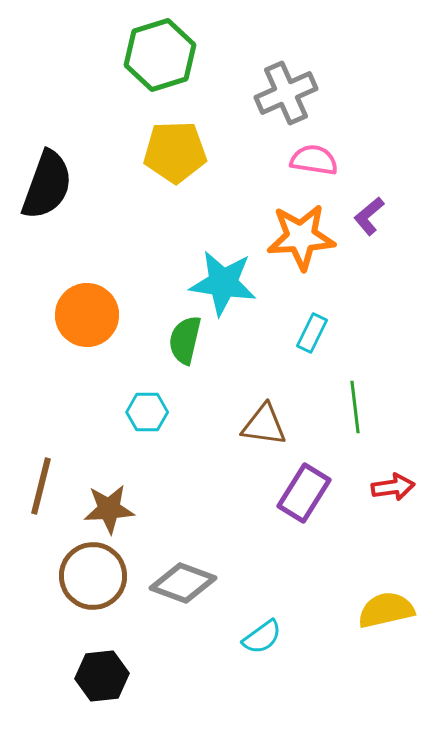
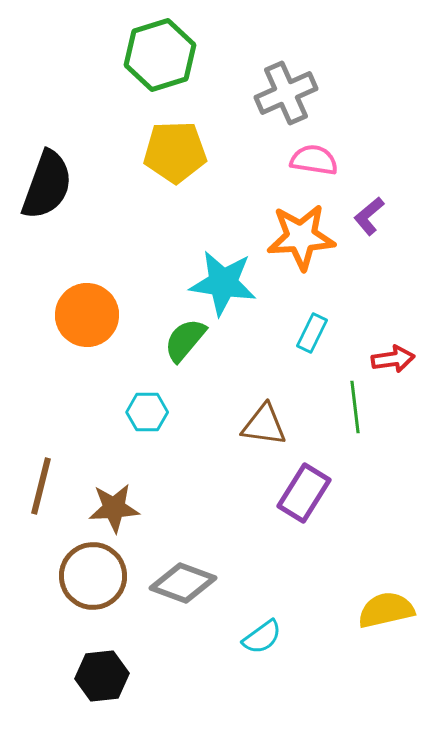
green semicircle: rotated 27 degrees clockwise
red arrow: moved 128 px up
brown star: moved 5 px right, 1 px up
